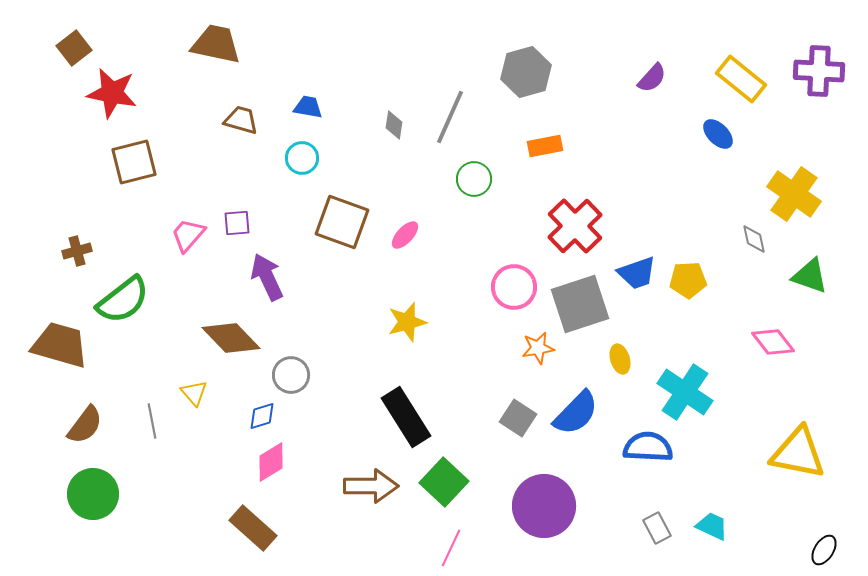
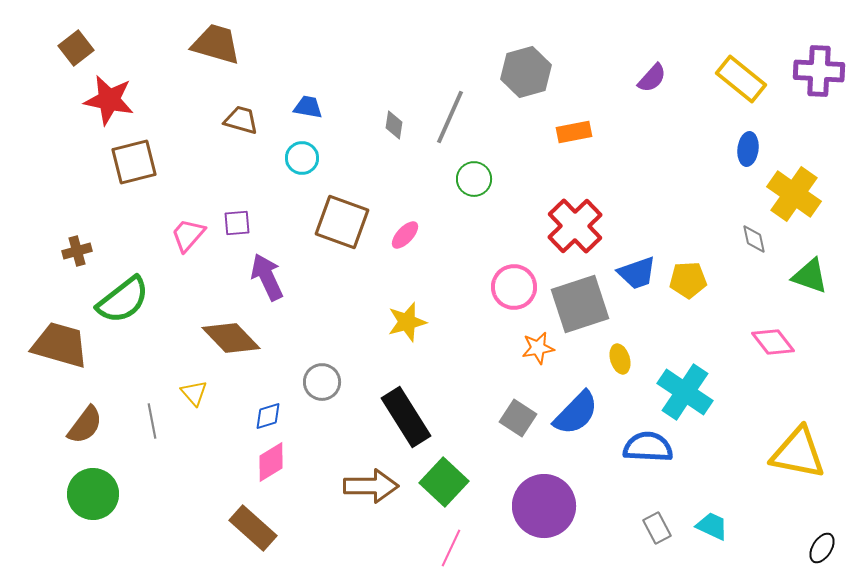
brown trapezoid at (216, 44): rotated 4 degrees clockwise
brown square at (74, 48): moved 2 px right
red star at (112, 93): moved 3 px left, 7 px down
blue ellipse at (718, 134): moved 30 px right, 15 px down; rotated 52 degrees clockwise
orange rectangle at (545, 146): moved 29 px right, 14 px up
gray circle at (291, 375): moved 31 px right, 7 px down
blue diamond at (262, 416): moved 6 px right
black ellipse at (824, 550): moved 2 px left, 2 px up
